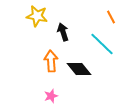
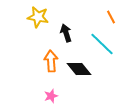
yellow star: moved 1 px right, 1 px down
black arrow: moved 3 px right, 1 px down
